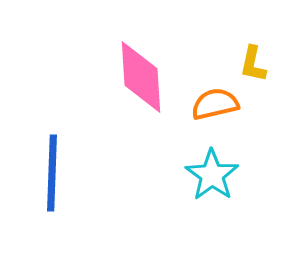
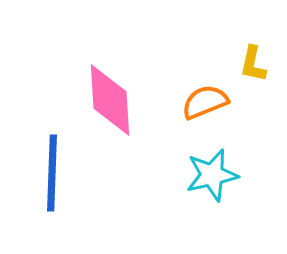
pink diamond: moved 31 px left, 23 px down
orange semicircle: moved 10 px left, 2 px up; rotated 9 degrees counterclockwise
cyan star: rotated 24 degrees clockwise
